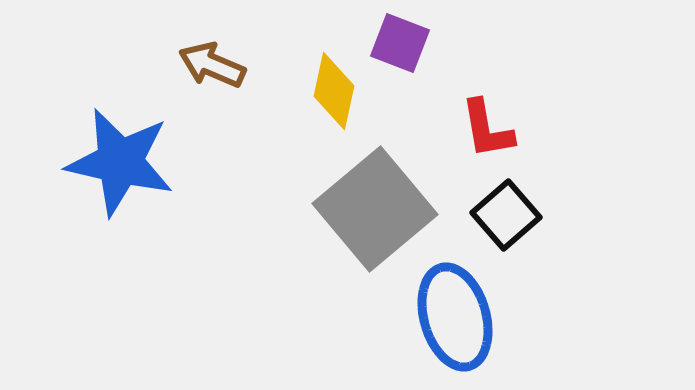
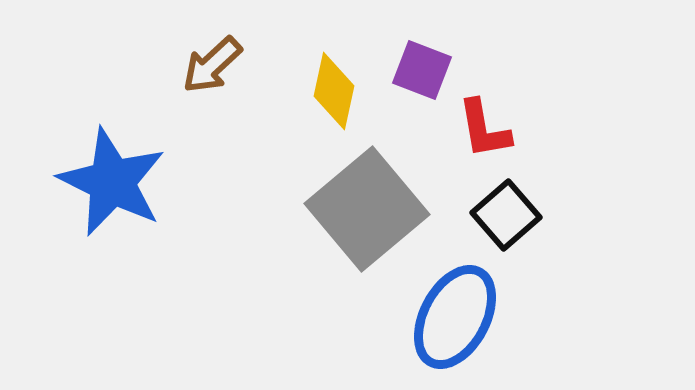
purple square: moved 22 px right, 27 px down
brown arrow: rotated 66 degrees counterclockwise
red L-shape: moved 3 px left
blue star: moved 8 px left, 20 px down; rotated 13 degrees clockwise
gray square: moved 8 px left
blue ellipse: rotated 44 degrees clockwise
